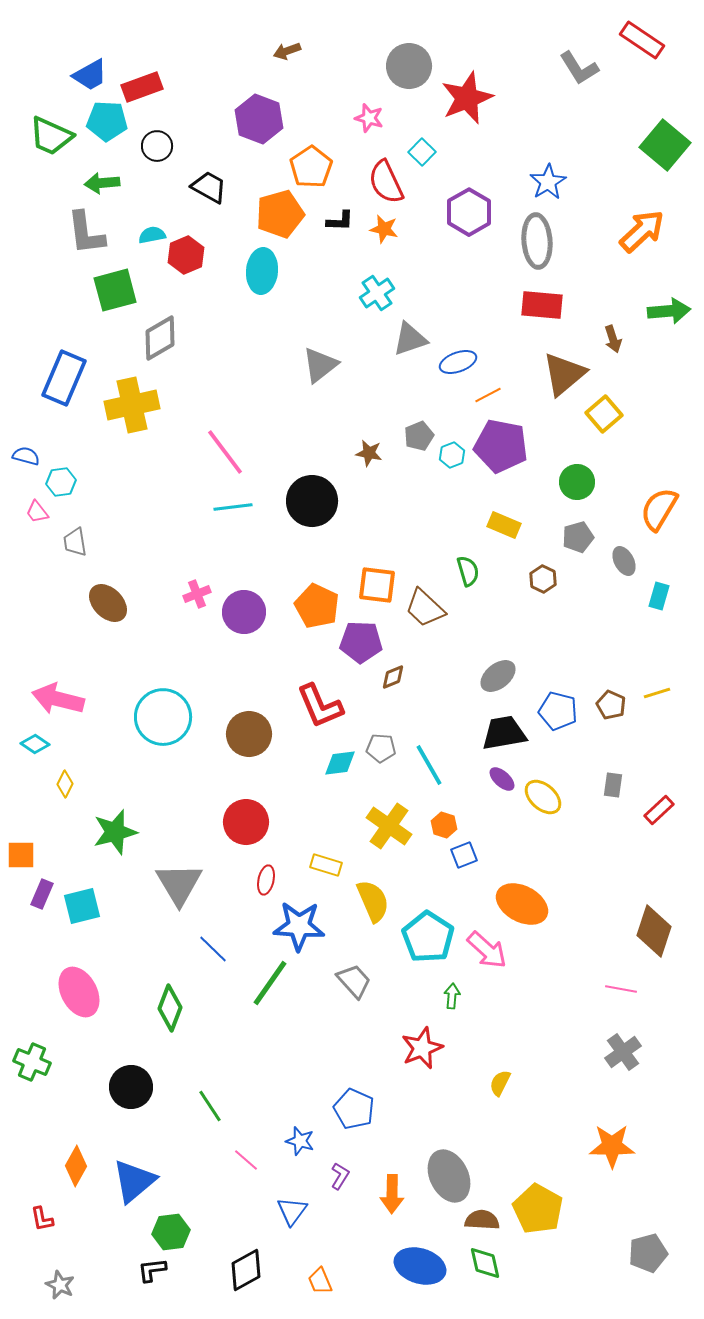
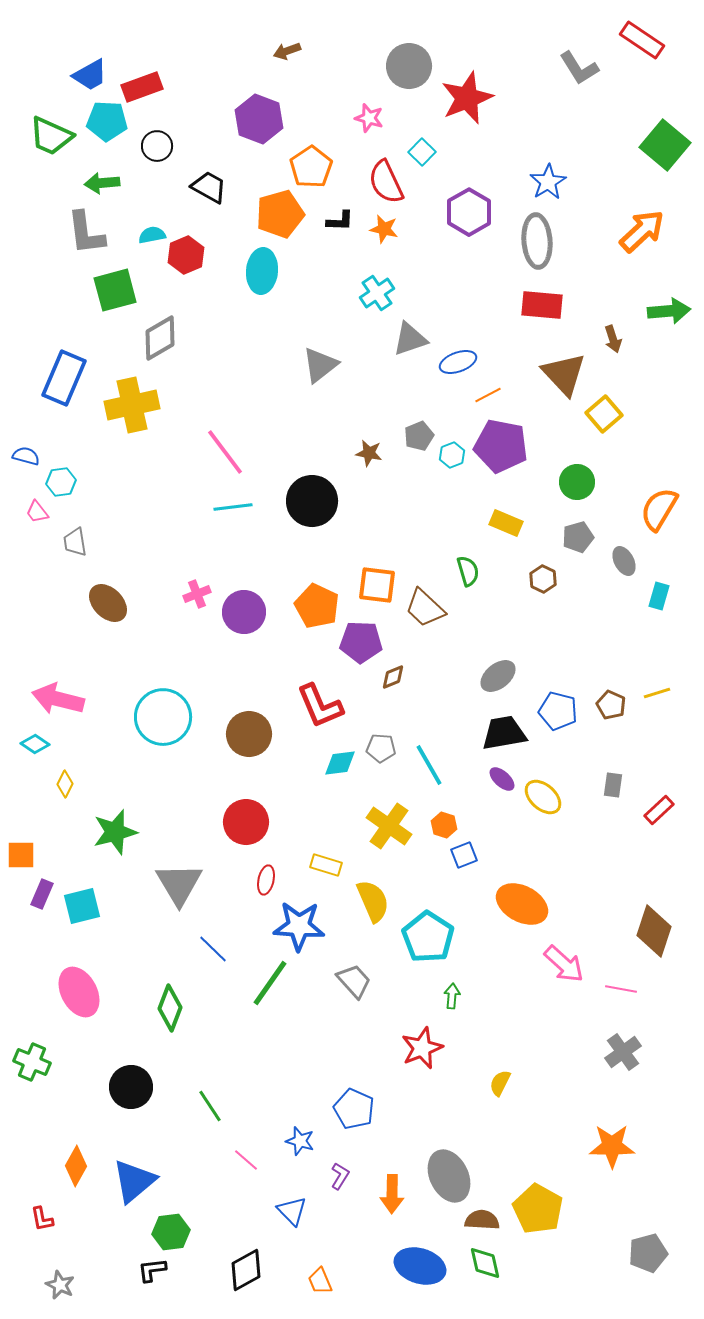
brown triangle at (564, 374): rotated 33 degrees counterclockwise
yellow rectangle at (504, 525): moved 2 px right, 2 px up
pink arrow at (487, 950): moved 77 px right, 14 px down
blue triangle at (292, 1211): rotated 20 degrees counterclockwise
